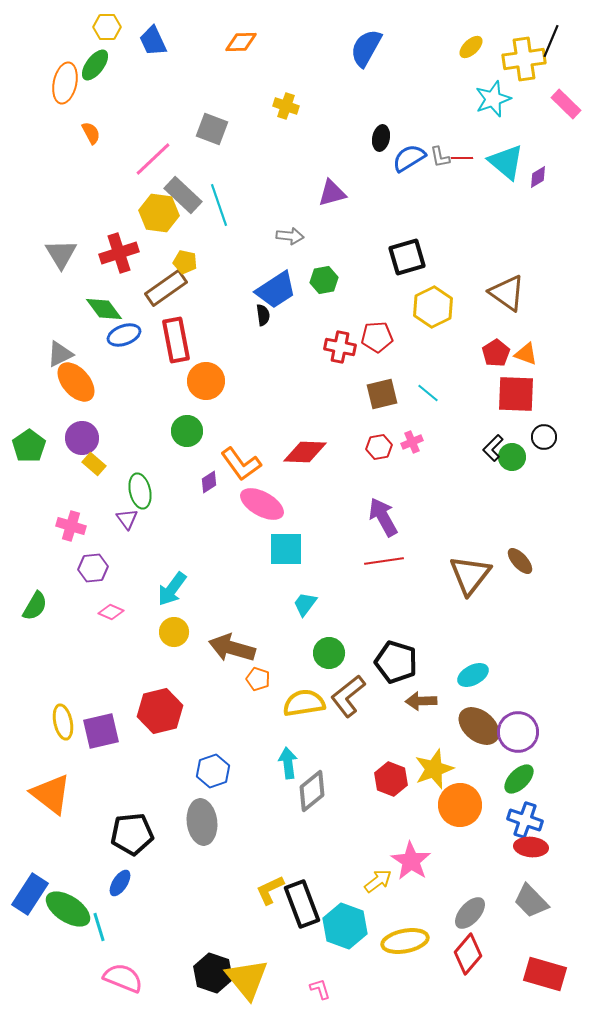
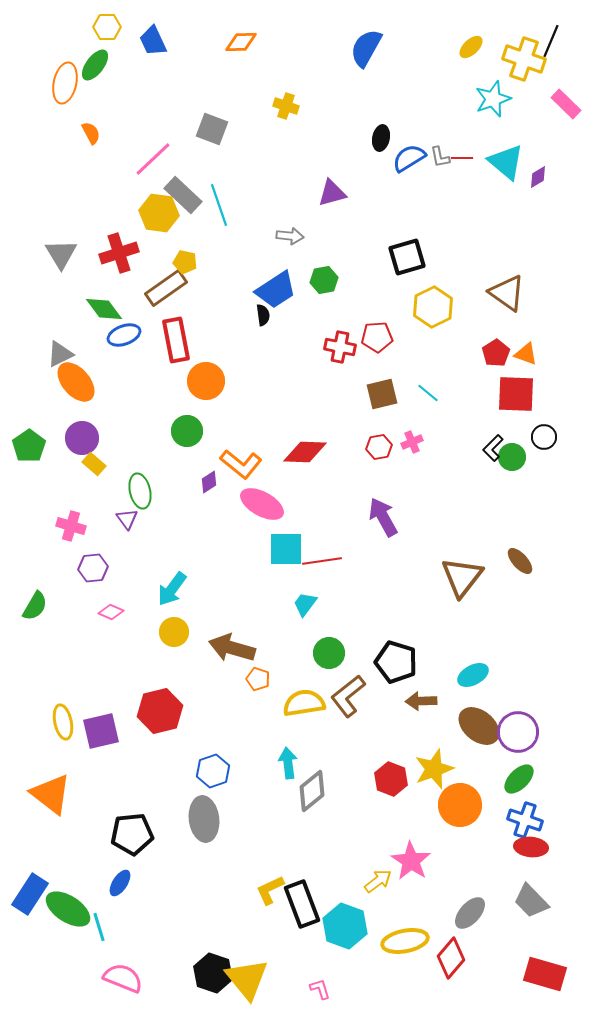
yellow cross at (524, 59): rotated 27 degrees clockwise
orange L-shape at (241, 464): rotated 15 degrees counterclockwise
red line at (384, 561): moved 62 px left
brown triangle at (470, 575): moved 8 px left, 2 px down
gray ellipse at (202, 822): moved 2 px right, 3 px up
red diamond at (468, 954): moved 17 px left, 4 px down
